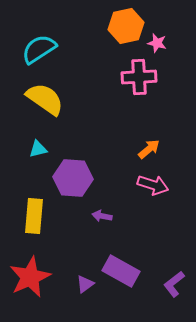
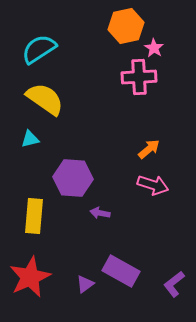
pink star: moved 3 px left, 5 px down; rotated 18 degrees clockwise
cyan triangle: moved 8 px left, 10 px up
purple arrow: moved 2 px left, 3 px up
